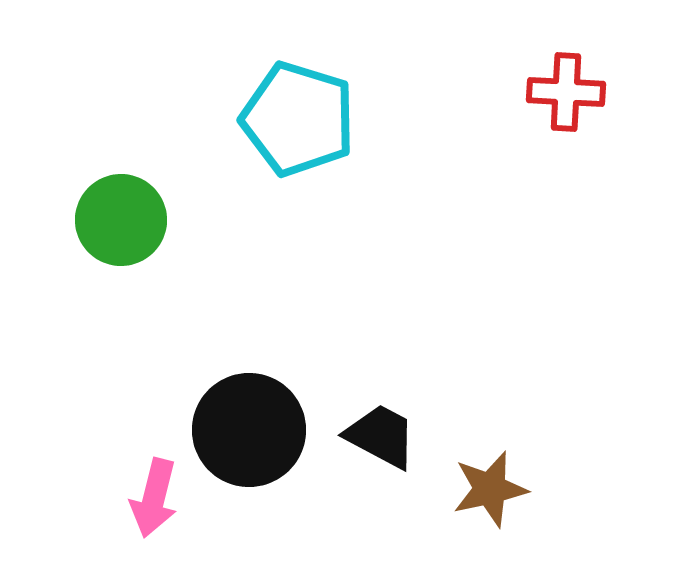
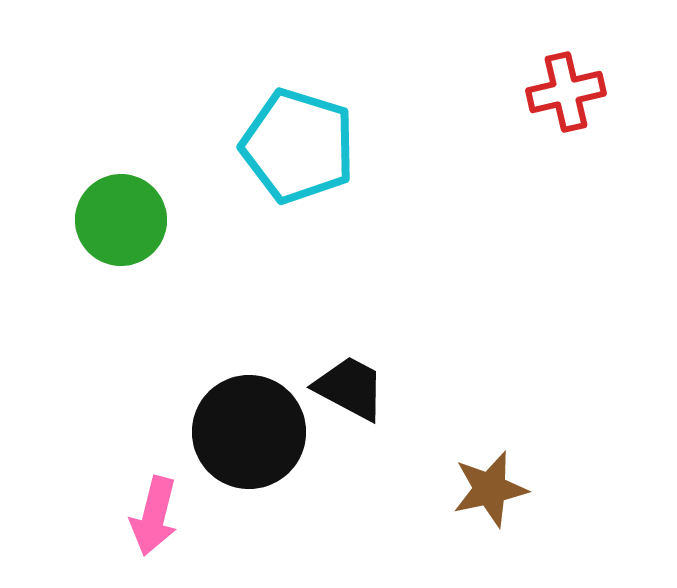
red cross: rotated 16 degrees counterclockwise
cyan pentagon: moved 27 px down
black circle: moved 2 px down
black trapezoid: moved 31 px left, 48 px up
pink arrow: moved 18 px down
